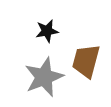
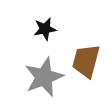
black star: moved 2 px left, 2 px up
